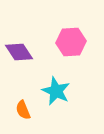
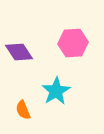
pink hexagon: moved 2 px right, 1 px down
cyan star: rotated 16 degrees clockwise
